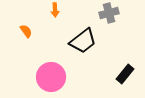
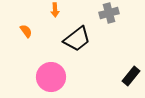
black trapezoid: moved 6 px left, 2 px up
black rectangle: moved 6 px right, 2 px down
